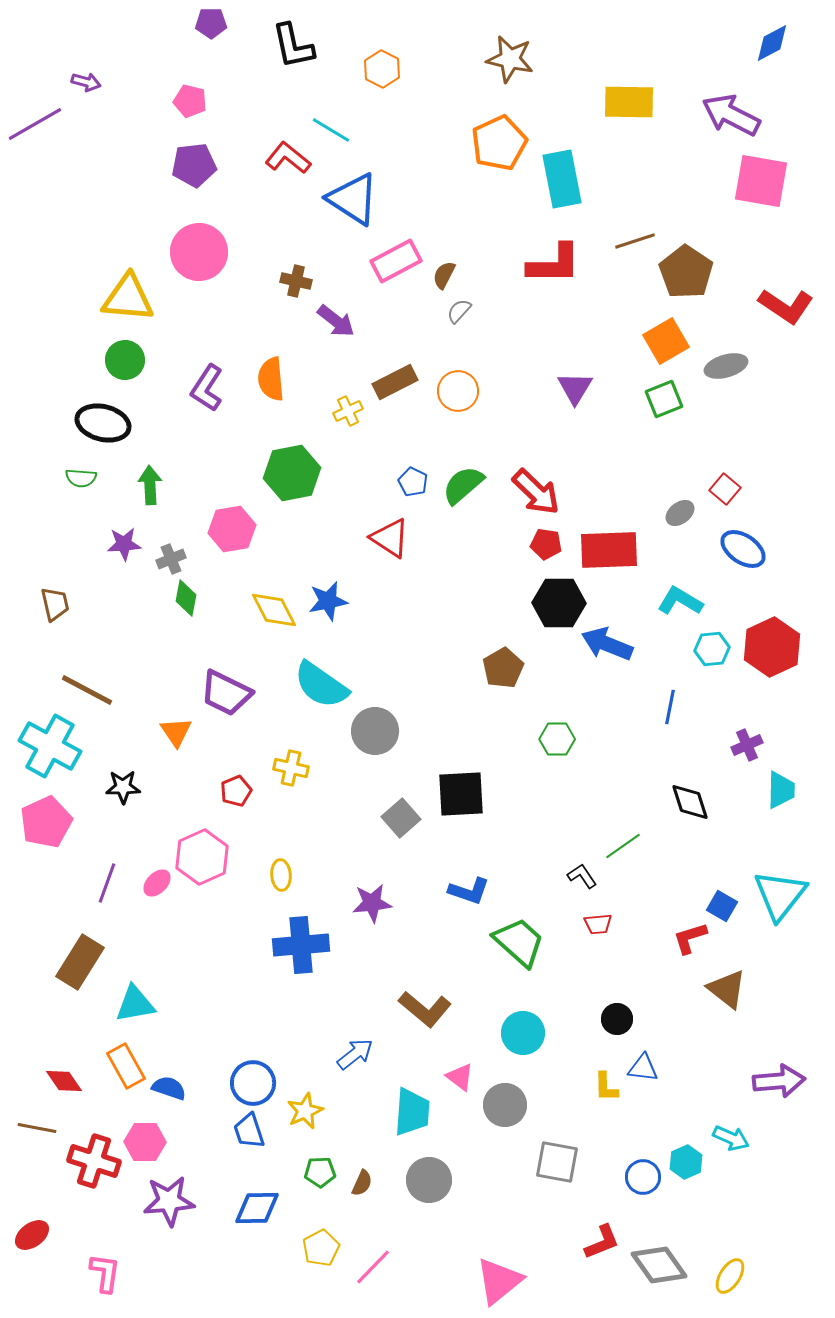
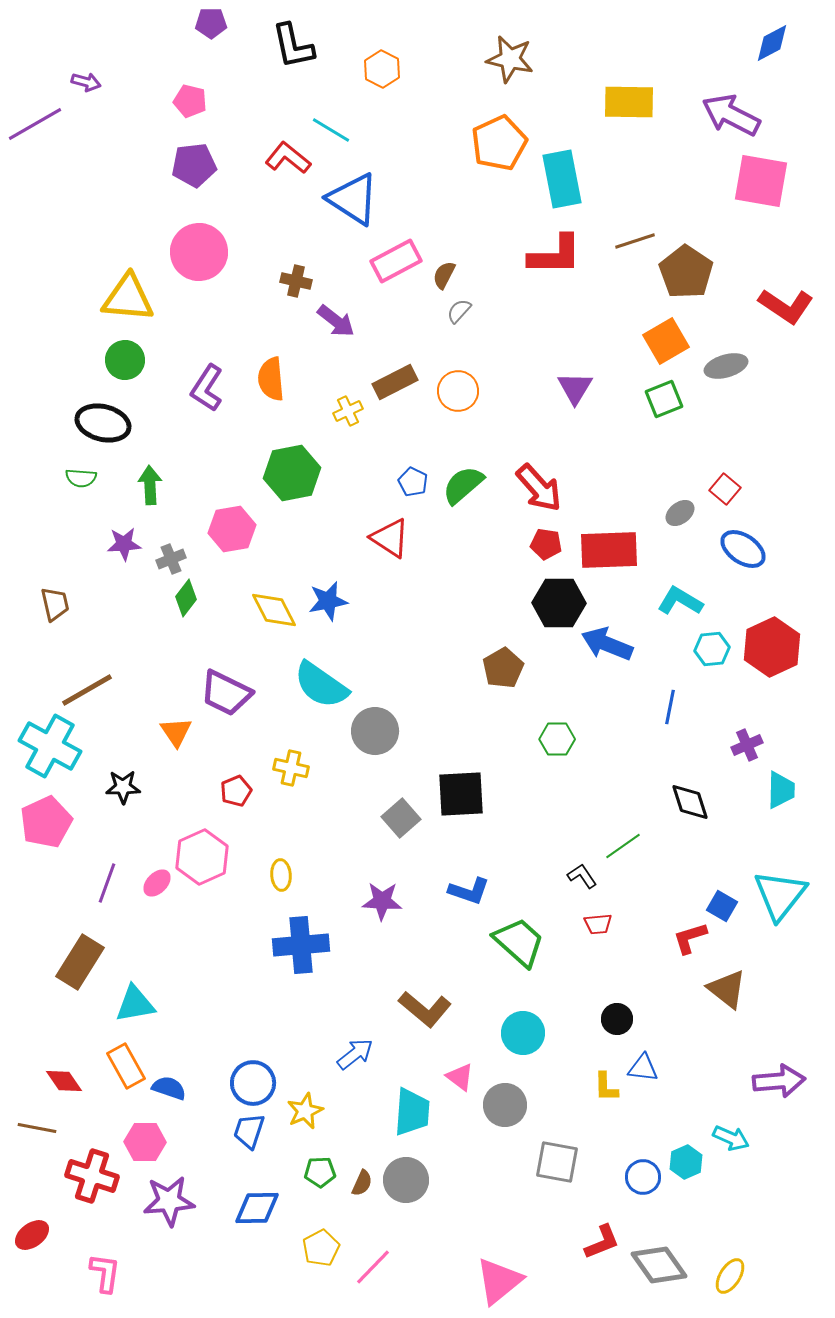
red L-shape at (554, 264): moved 1 px right, 9 px up
red arrow at (536, 492): moved 3 px right, 4 px up; rotated 4 degrees clockwise
green diamond at (186, 598): rotated 27 degrees clockwise
brown line at (87, 690): rotated 58 degrees counterclockwise
purple star at (372, 903): moved 10 px right, 2 px up; rotated 9 degrees clockwise
blue trapezoid at (249, 1131): rotated 36 degrees clockwise
red cross at (94, 1161): moved 2 px left, 15 px down
gray circle at (429, 1180): moved 23 px left
